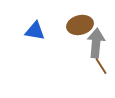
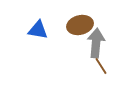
blue triangle: moved 3 px right, 1 px up
